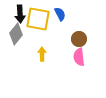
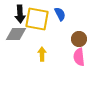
yellow square: moved 1 px left
gray diamond: rotated 50 degrees clockwise
